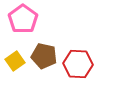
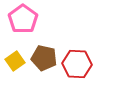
brown pentagon: moved 2 px down
red hexagon: moved 1 px left
